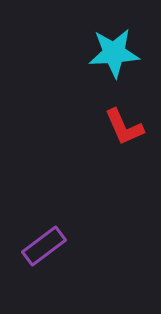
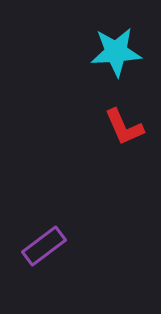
cyan star: moved 2 px right, 1 px up
